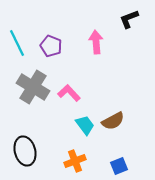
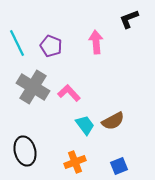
orange cross: moved 1 px down
